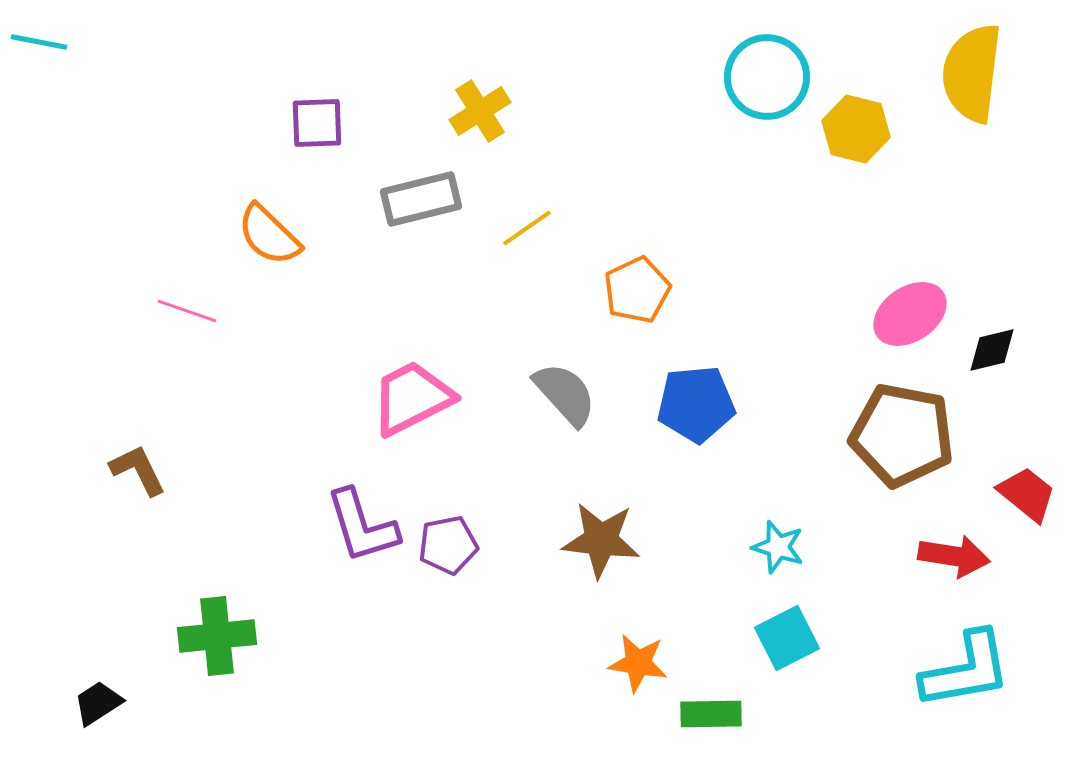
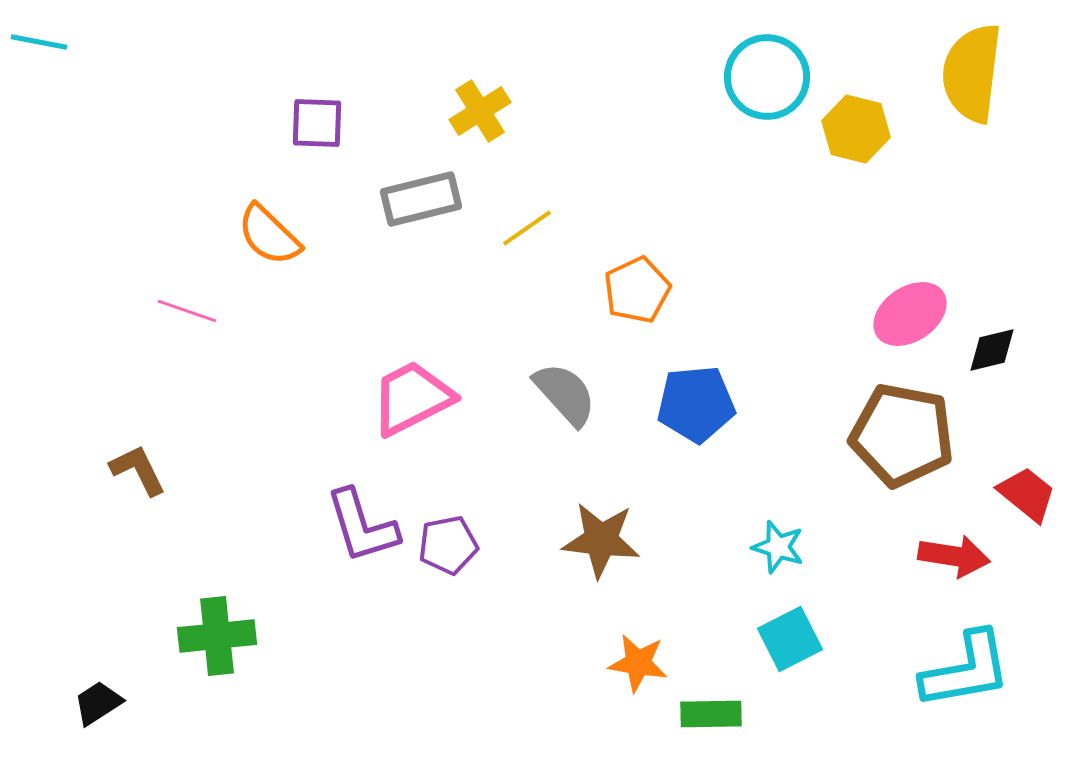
purple square: rotated 4 degrees clockwise
cyan square: moved 3 px right, 1 px down
